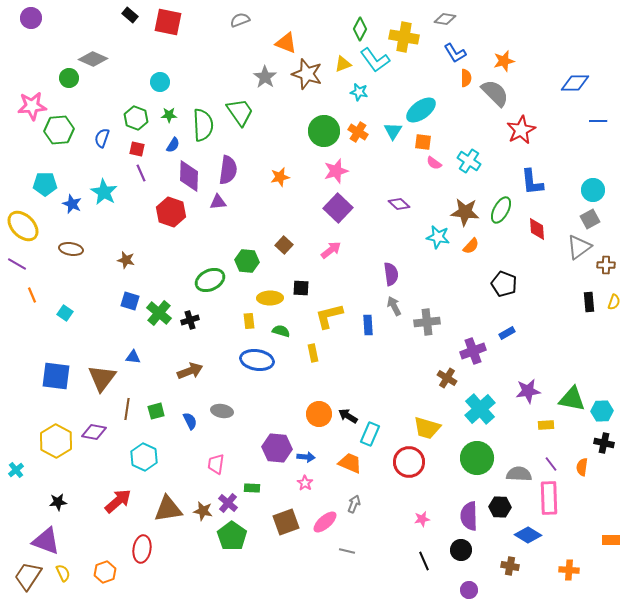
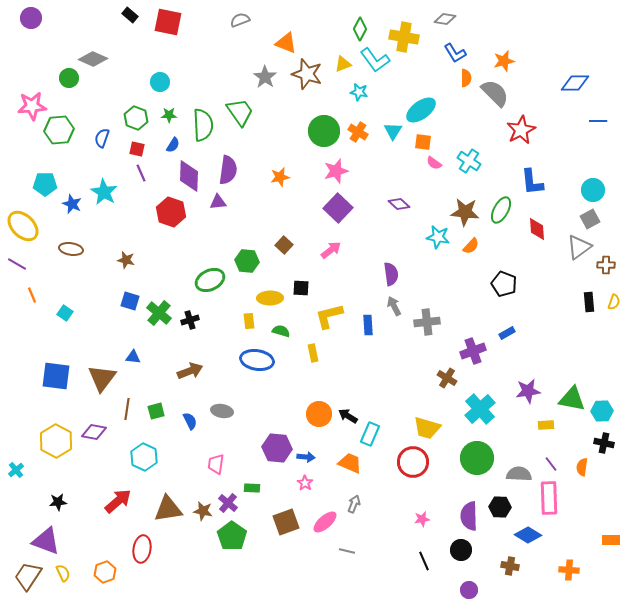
red circle at (409, 462): moved 4 px right
